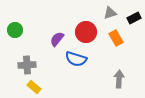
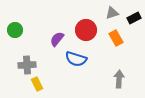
gray triangle: moved 2 px right
red circle: moved 2 px up
yellow rectangle: moved 3 px right, 3 px up; rotated 24 degrees clockwise
